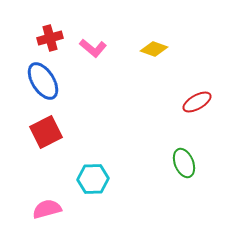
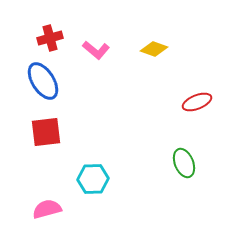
pink L-shape: moved 3 px right, 2 px down
red ellipse: rotated 8 degrees clockwise
red square: rotated 20 degrees clockwise
